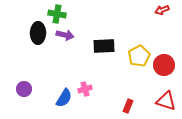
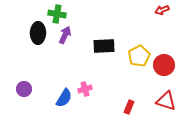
purple arrow: rotated 78 degrees counterclockwise
red rectangle: moved 1 px right, 1 px down
